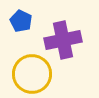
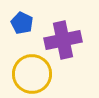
blue pentagon: moved 1 px right, 2 px down
